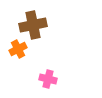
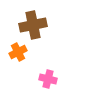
orange cross: moved 3 px down
